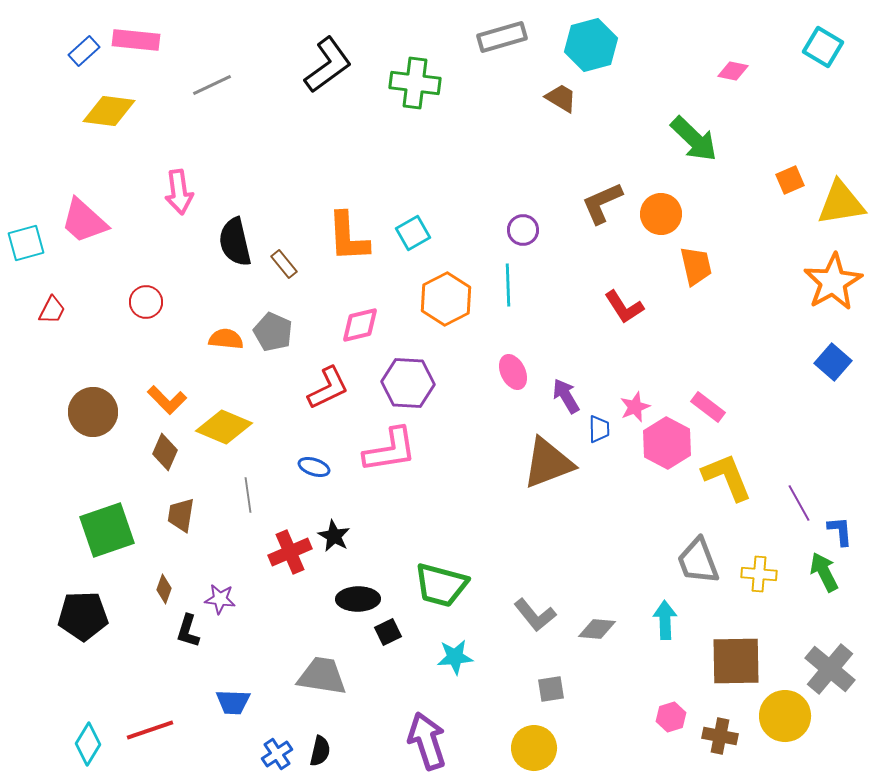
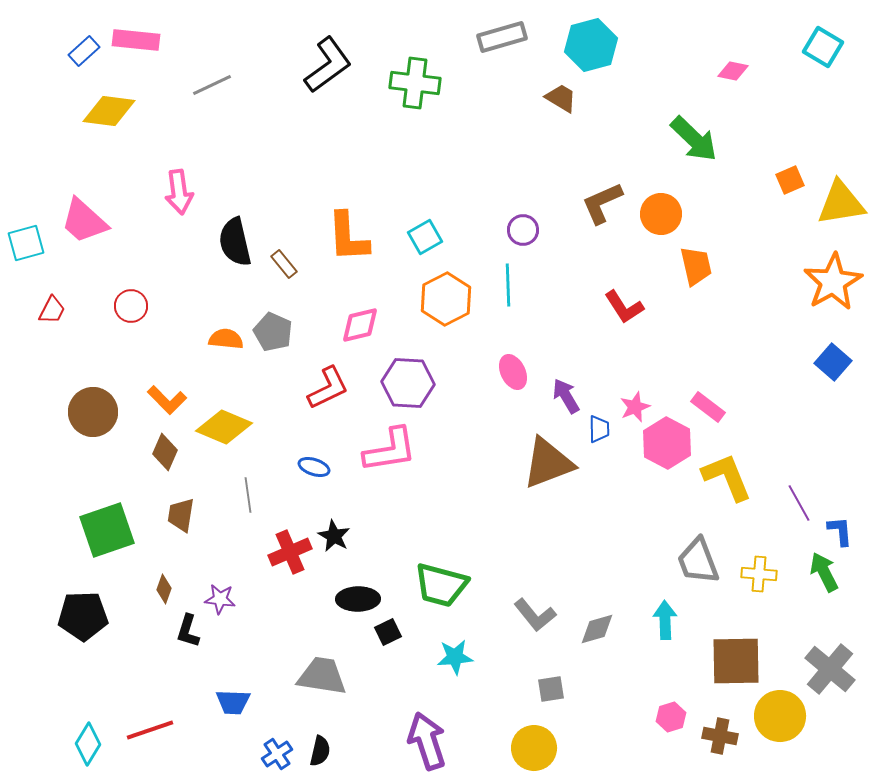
cyan square at (413, 233): moved 12 px right, 4 px down
red circle at (146, 302): moved 15 px left, 4 px down
gray diamond at (597, 629): rotated 21 degrees counterclockwise
yellow circle at (785, 716): moved 5 px left
